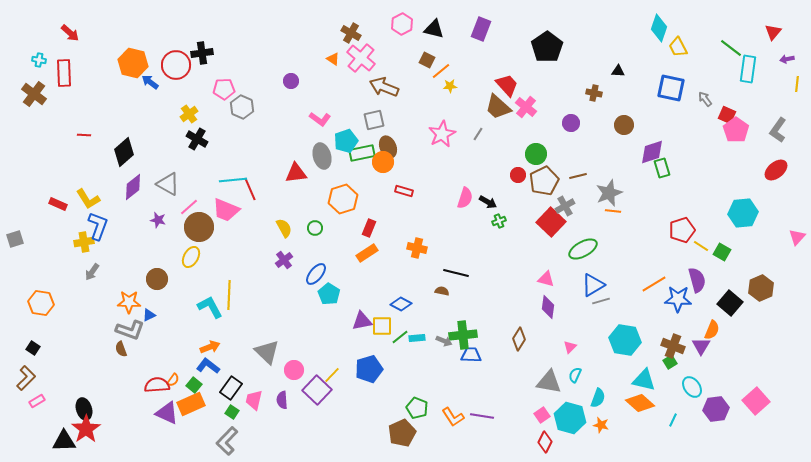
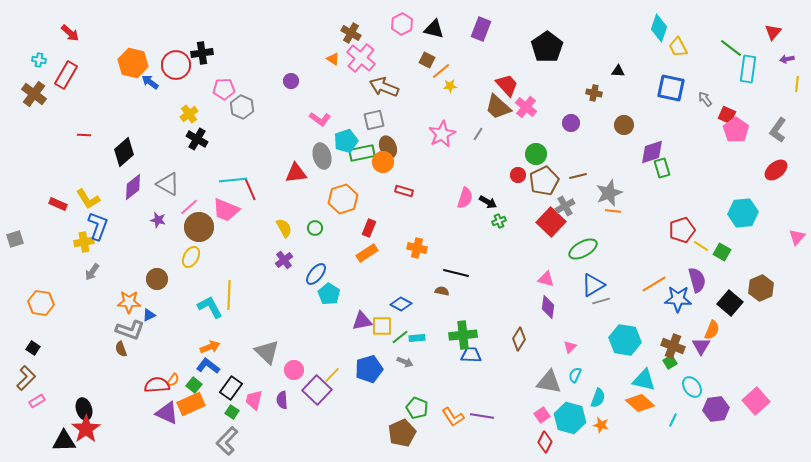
red rectangle at (64, 73): moved 2 px right, 2 px down; rotated 32 degrees clockwise
gray arrow at (444, 341): moved 39 px left, 21 px down
